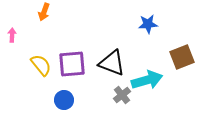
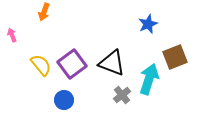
blue star: rotated 18 degrees counterclockwise
pink arrow: rotated 24 degrees counterclockwise
brown square: moved 7 px left
purple square: rotated 32 degrees counterclockwise
cyan arrow: moved 2 px right, 1 px up; rotated 56 degrees counterclockwise
